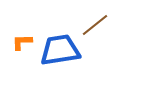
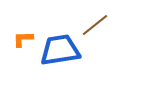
orange L-shape: moved 1 px right, 3 px up
